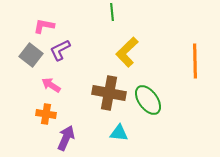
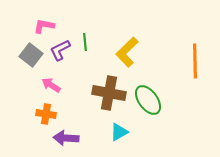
green line: moved 27 px left, 30 px down
cyan triangle: moved 1 px up; rotated 36 degrees counterclockwise
purple arrow: rotated 110 degrees counterclockwise
